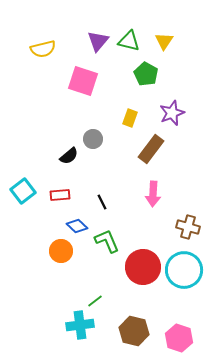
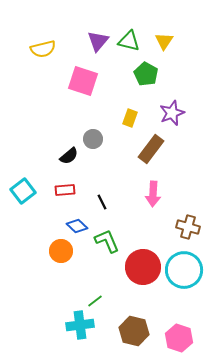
red rectangle: moved 5 px right, 5 px up
